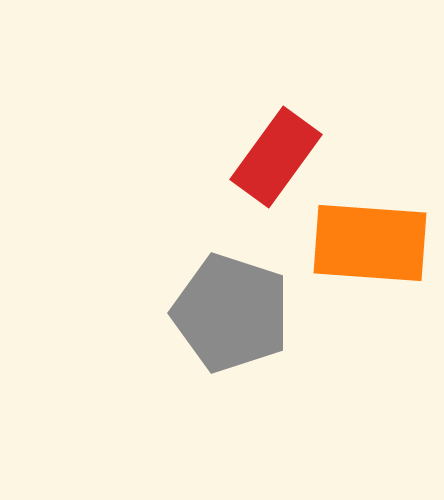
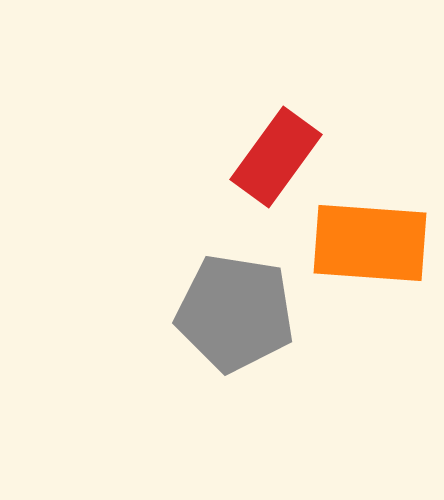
gray pentagon: moved 4 px right; rotated 9 degrees counterclockwise
